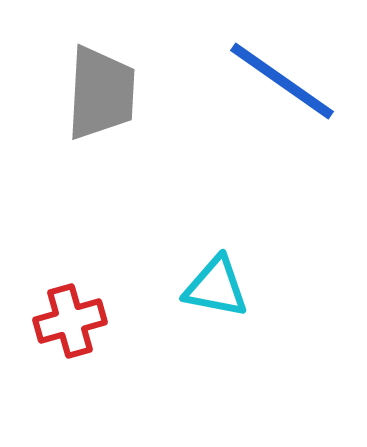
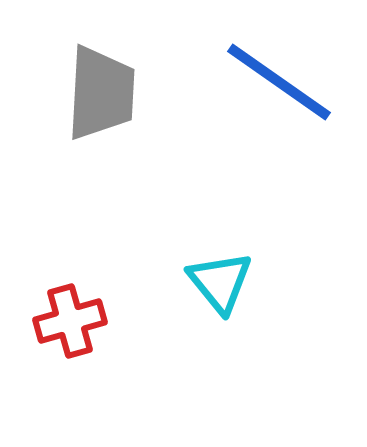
blue line: moved 3 px left, 1 px down
cyan triangle: moved 4 px right, 5 px up; rotated 40 degrees clockwise
